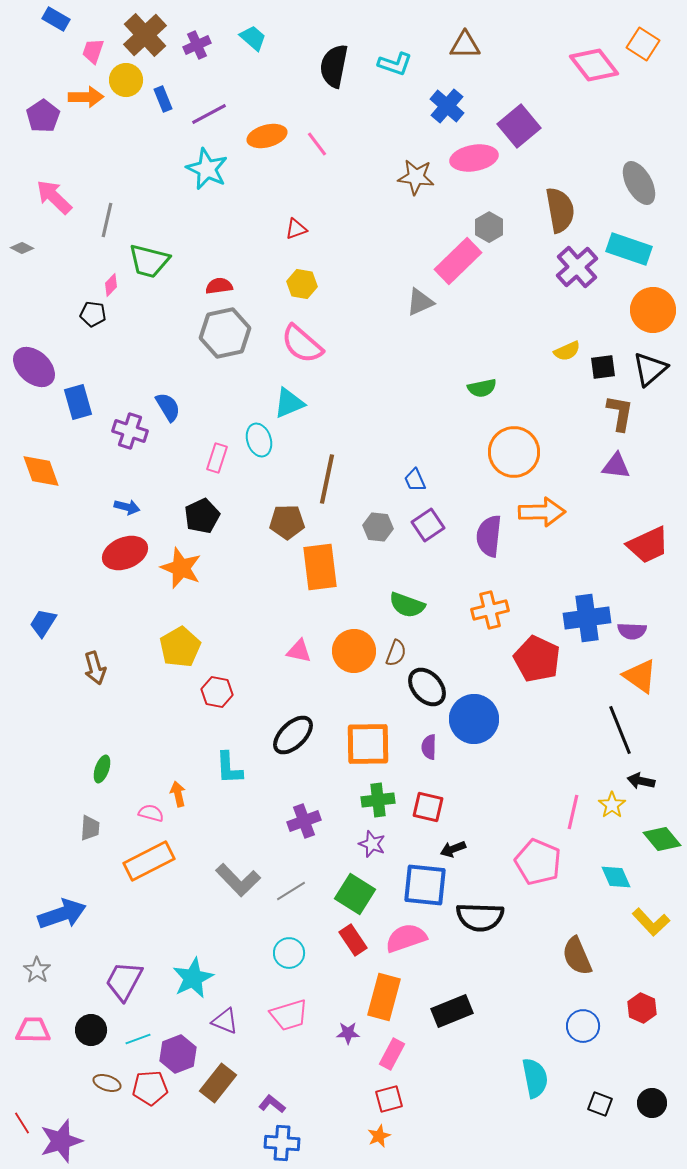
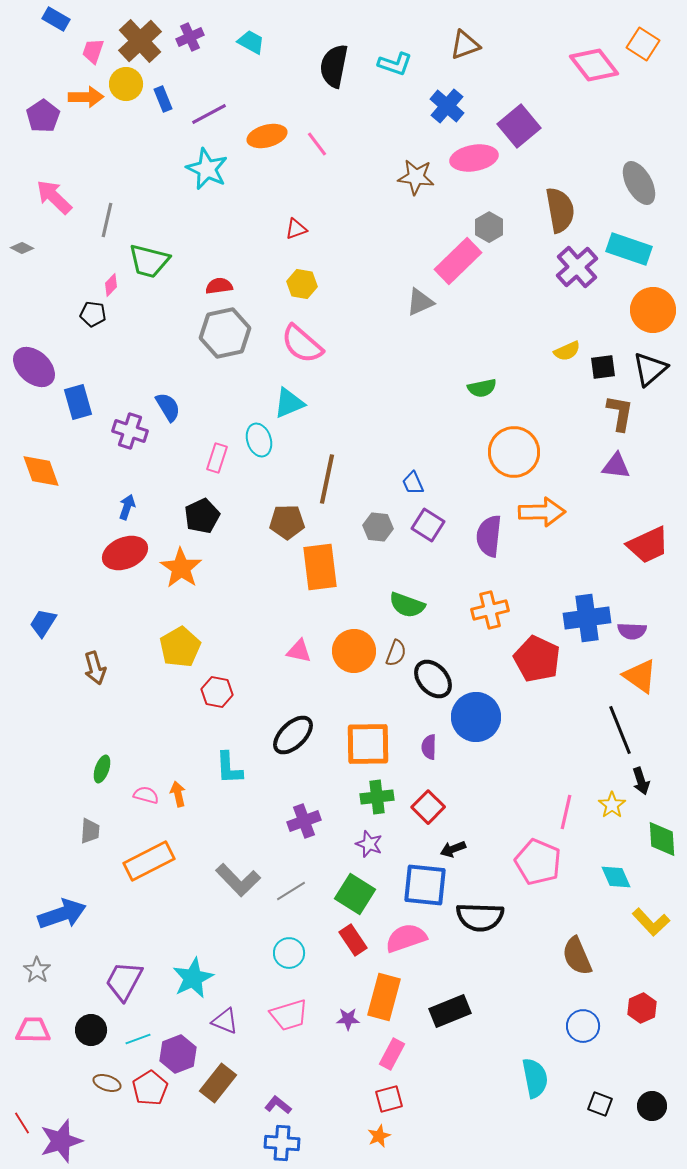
brown cross at (145, 35): moved 5 px left, 6 px down
cyan trapezoid at (253, 38): moved 2 px left, 4 px down; rotated 12 degrees counterclockwise
purple cross at (197, 45): moved 7 px left, 8 px up
brown triangle at (465, 45): rotated 20 degrees counterclockwise
yellow circle at (126, 80): moved 4 px down
blue trapezoid at (415, 480): moved 2 px left, 3 px down
blue arrow at (127, 507): rotated 85 degrees counterclockwise
purple square at (428, 525): rotated 24 degrees counterclockwise
orange star at (181, 568): rotated 12 degrees clockwise
black ellipse at (427, 687): moved 6 px right, 8 px up
blue circle at (474, 719): moved 2 px right, 2 px up
black arrow at (641, 781): rotated 120 degrees counterclockwise
green cross at (378, 800): moved 1 px left, 3 px up
red square at (428, 807): rotated 32 degrees clockwise
pink line at (573, 812): moved 7 px left
pink semicircle at (151, 813): moved 5 px left, 18 px up
gray trapezoid at (90, 828): moved 3 px down
green diamond at (662, 839): rotated 36 degrees clockwise
purple star at (372, 844): moved 3 px left
red hexagon at (642, 1008): rotated 12 degrees clockwise
black rectangle at (452, 1011): moved 2 px left
purple star at (348, 1033): moved 14 px up
red pentagon at (150, 1088): rotated 28 degrees counterclockwise
black circle at (652, 1103): moved 3 px down
purple L-shape at (272, 1104): moved 6 px right, 1 px down
